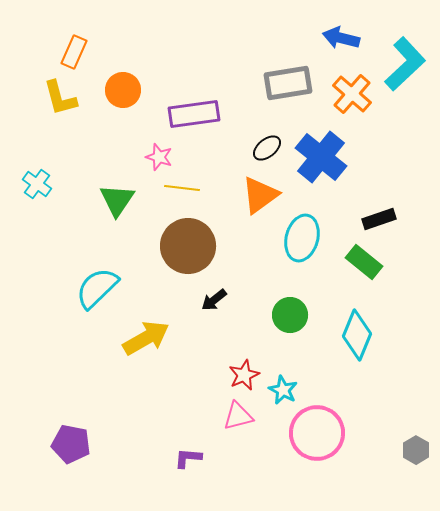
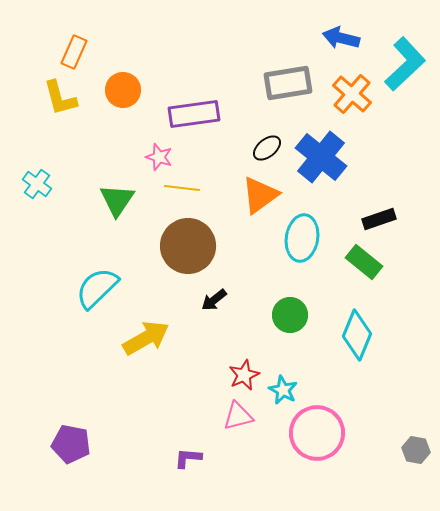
cyan ellipse: rotated 6 degrees counterclockwise
gray hexagon: rotated 20 degrees counterclockwise
